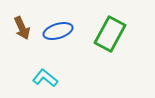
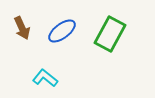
blue ellipse: moved 4 px right; rotated 20 degrees counterclockwise
